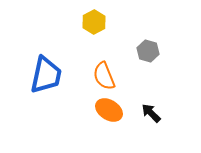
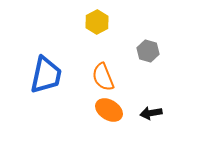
yellow hexagon: moved 3 px right
orange semicircle: moved 1 px left, 1 px down
black arrow: rotated 55 degrees counterclockwise
